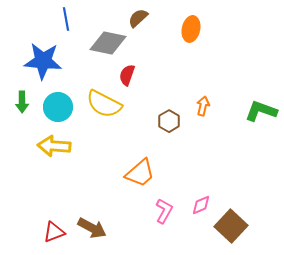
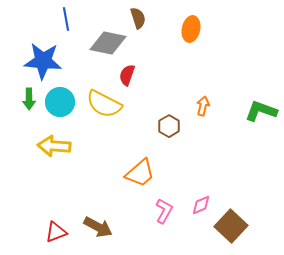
brown semicircle: rotated 115 degrees clockwise
green arrow: moved 7 px right, 3 px up
cyan circle: moved 2 px right, 5 px up
brown hexagon: moved 5 px down
brown arrow: moved 6 px right, 1 px up
red triangle: moved 2 px right
